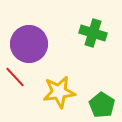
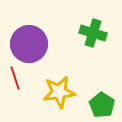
red line: moved 1 px down; rotated 25 degrees clockwise
